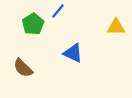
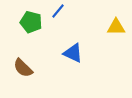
green pentagon: moved 2 px left, 2 px up; rotated 25 degrees counterclockwise
